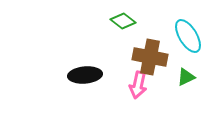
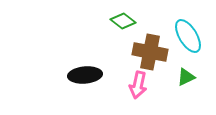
brown cross: moved 5 px up
